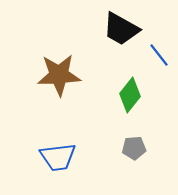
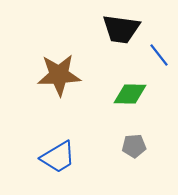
black trapezoid: rotated 21 degrees counterclockwise
green diamond: moved 1 px up; rotated 52 degrees clockwise
gray pentagon: moved 2 px up
blue trapezoid: rotated 24 degrees counterclockwise
